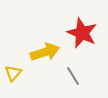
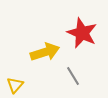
yellow triangle: moved 2 px right, 12 px down
